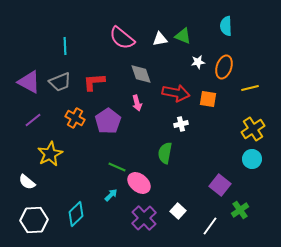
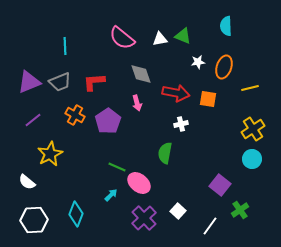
purple triangle: rotated 50 degrees counterclockwise
orange cross: moved 3 px up
cyan diamond: rotated 25 degrees counterclockwise
